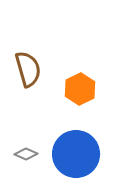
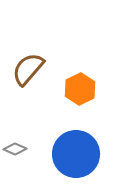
brown semicircle: rotated 123 degrees counterclockwise
gray diamond: moved 11 px left, 5 px up
